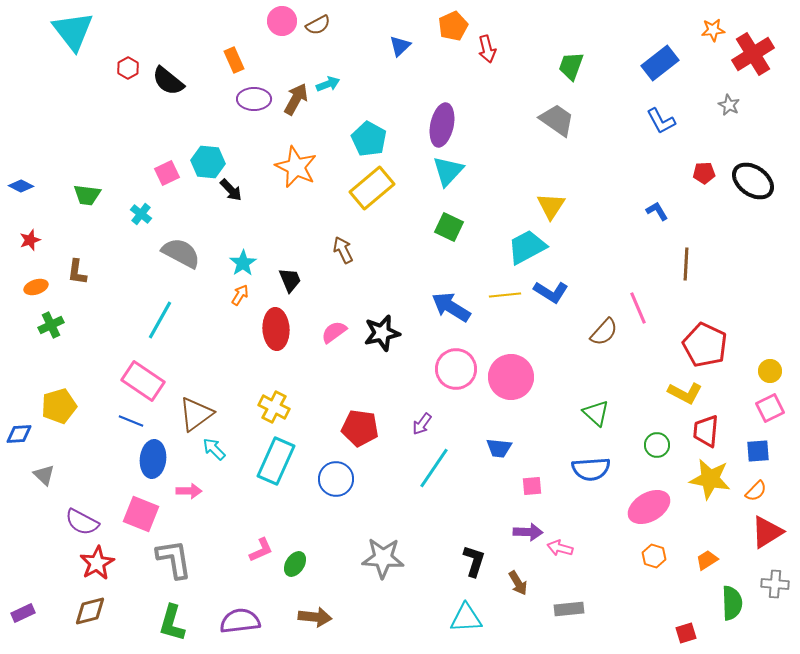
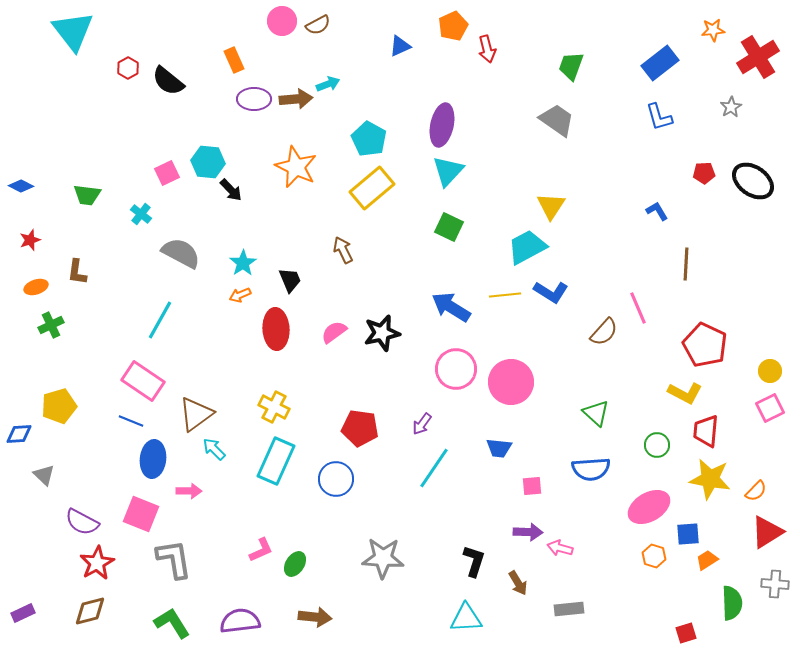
blue triangle at (400, 46): rotated 20 degrees clockwise
red cross at (753, 54): moved 5 px right, 3 px down
brown arrow at (296, 99): rotated 56 degrees clockwise
gray star at (729, 105): moved 2 px right, 2 px down; rotated 15 degrees clockwise
blue L-shape at (661, 121): moved 2 px left, 4 px up; rotated 12 degrees clockwise
orange arrow at (240, 295): rotated 145 degrees counterclockwise
pink circle at (511, 377): moved 5 px down
blue square at (758, 451): moved 70 px left, 83 px down
green L-shape at (172, 623): rotated 132 degrees clockwise
